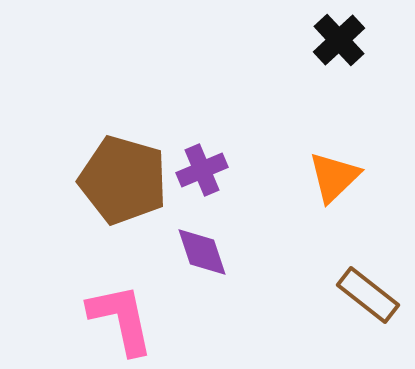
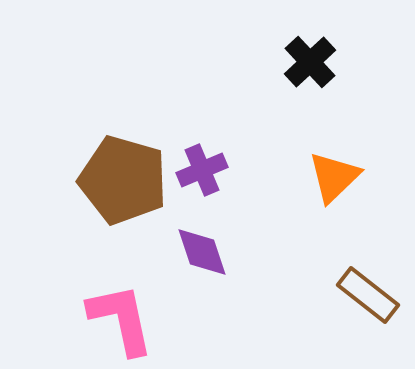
black cross: moved 29 px left, 22 px down
